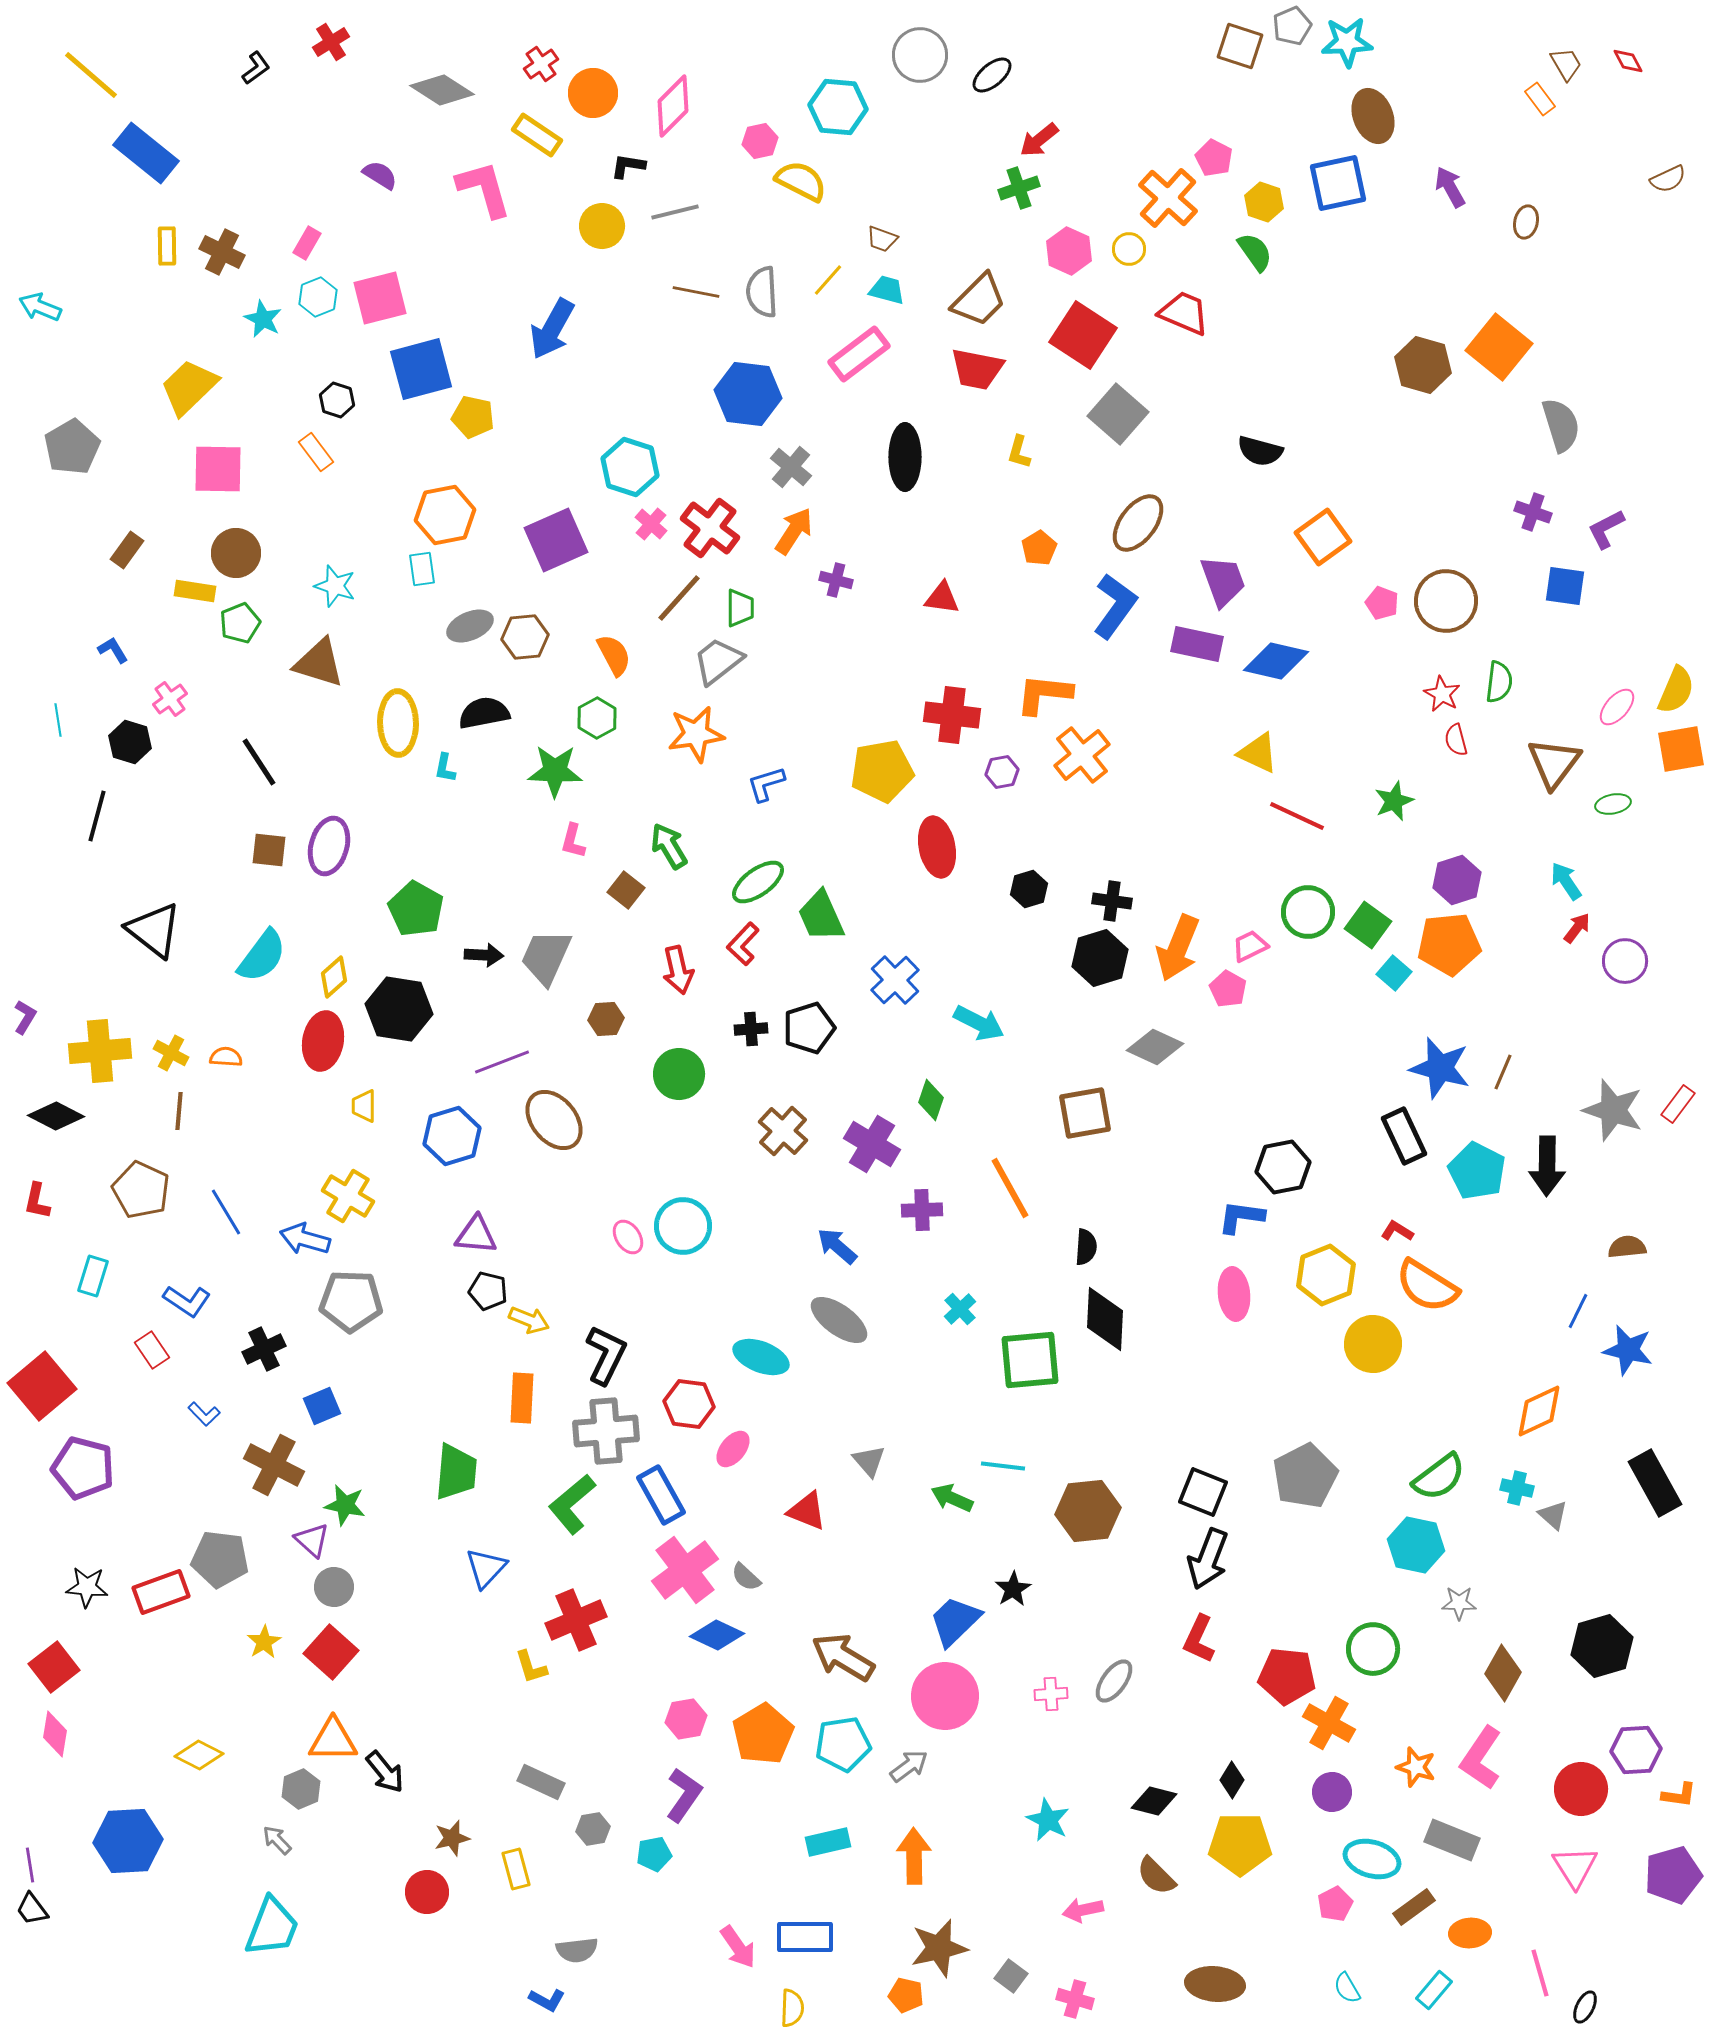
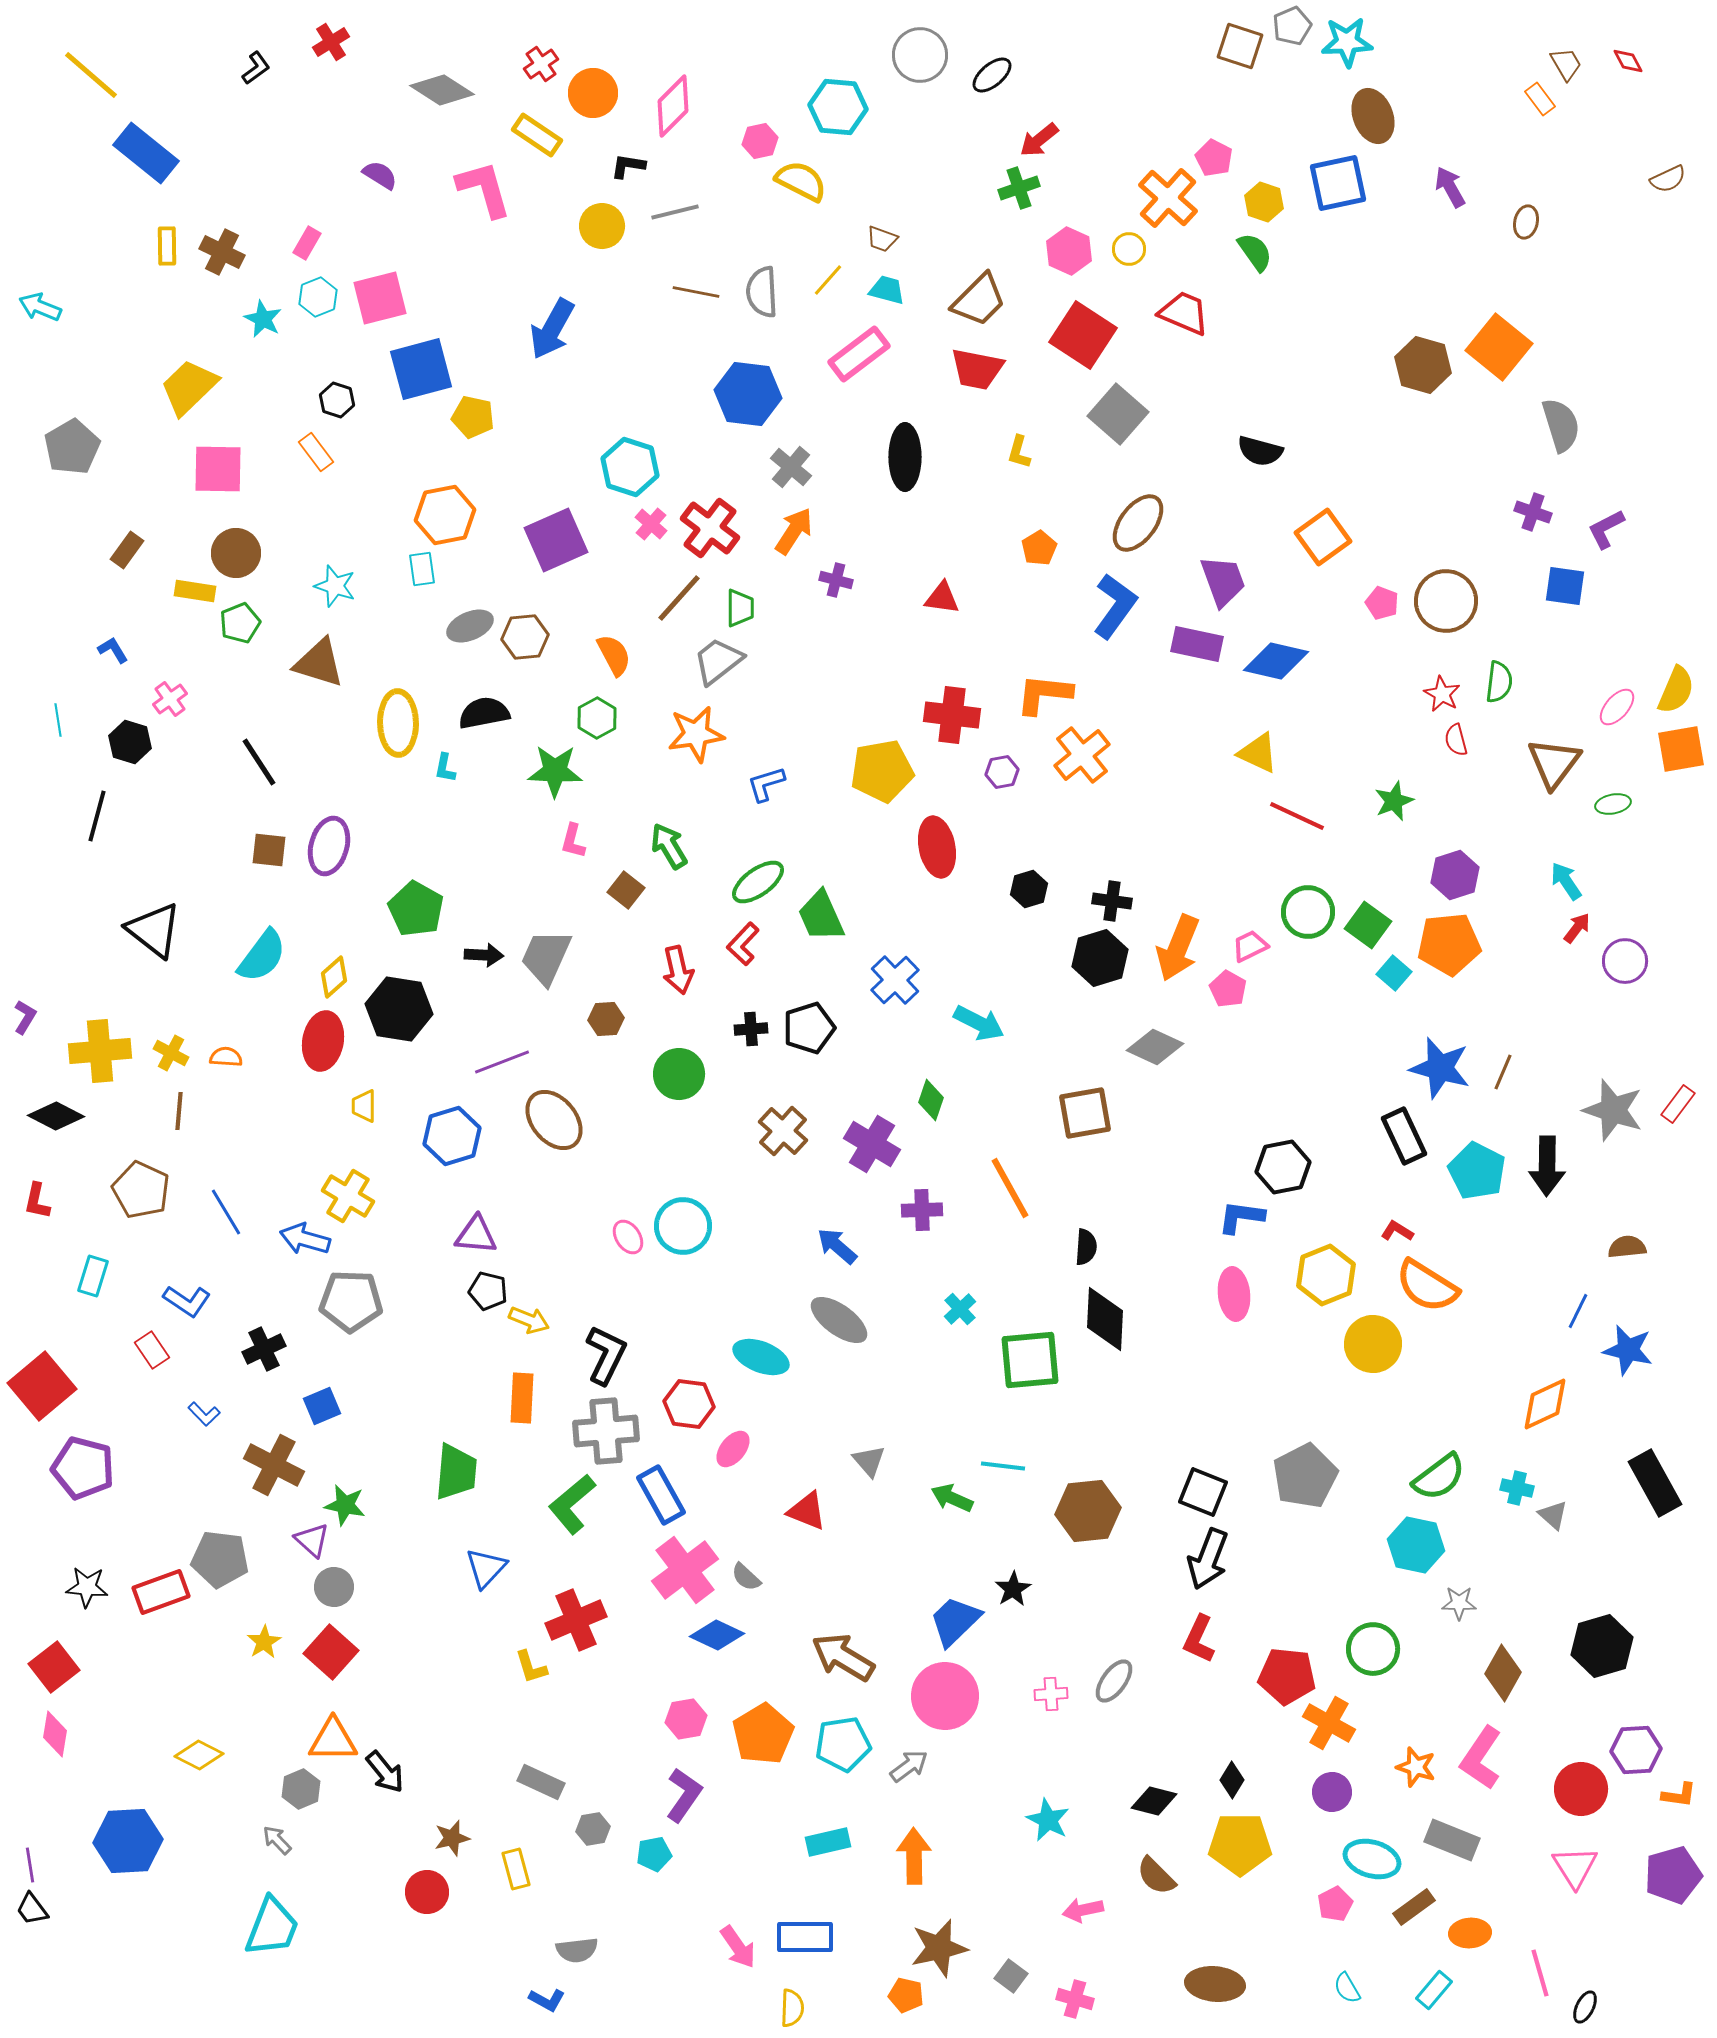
purple hexagon at (1457, 880): moved 2 px left, 5 px up
orange diamond at (1539, 1411): moved 6 px right, 7 px up
